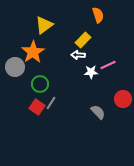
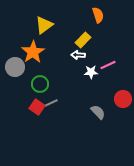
gray line: rotated 32 degrees clockwise
